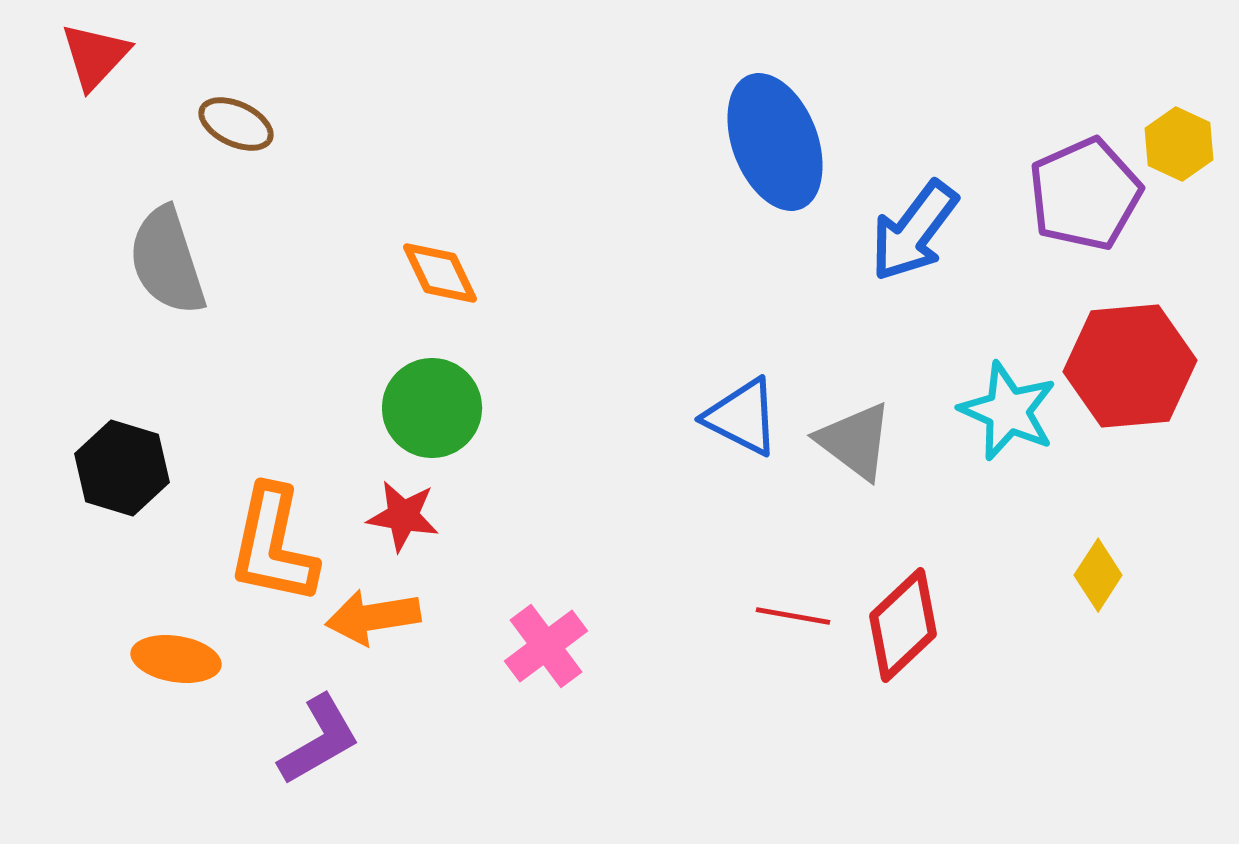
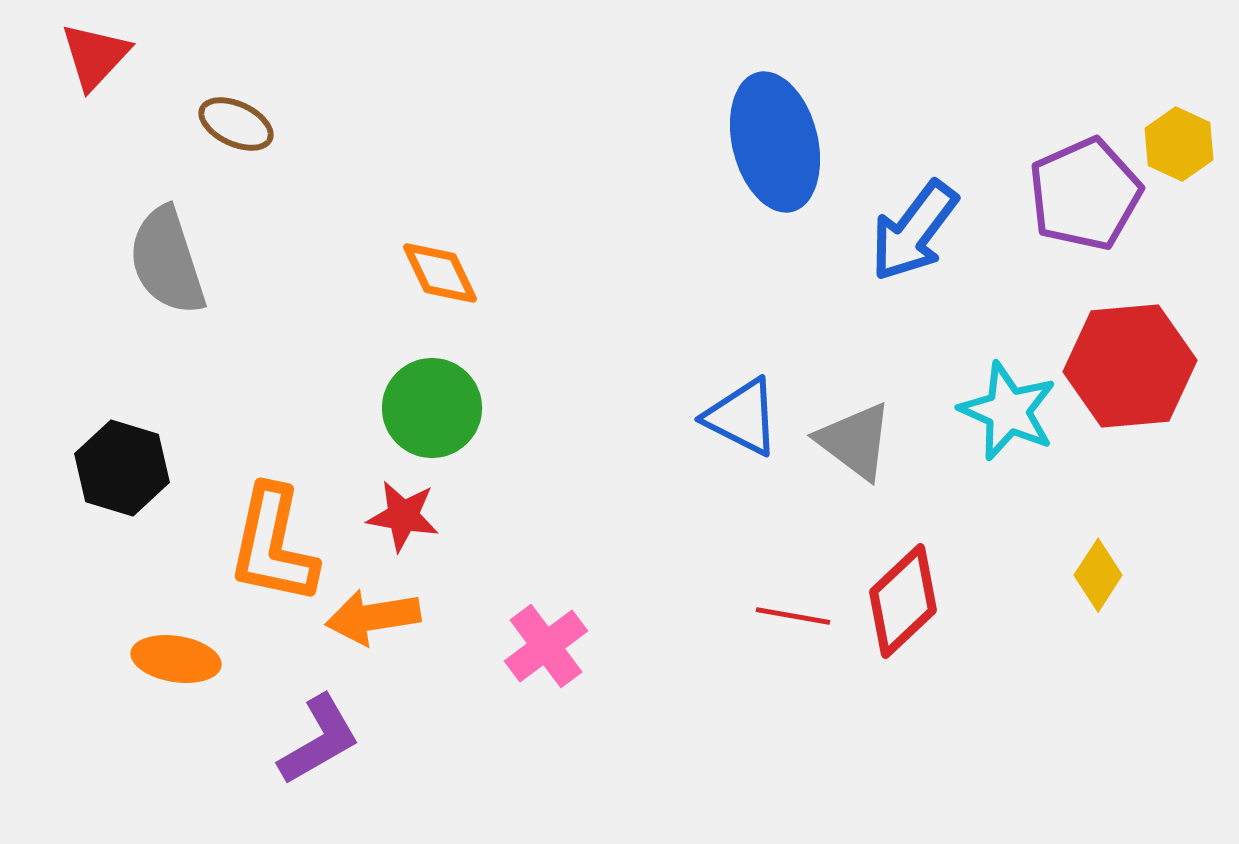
blue ellipse: rotated 7 degrees clockwise
red diamond: moved 24 px up
